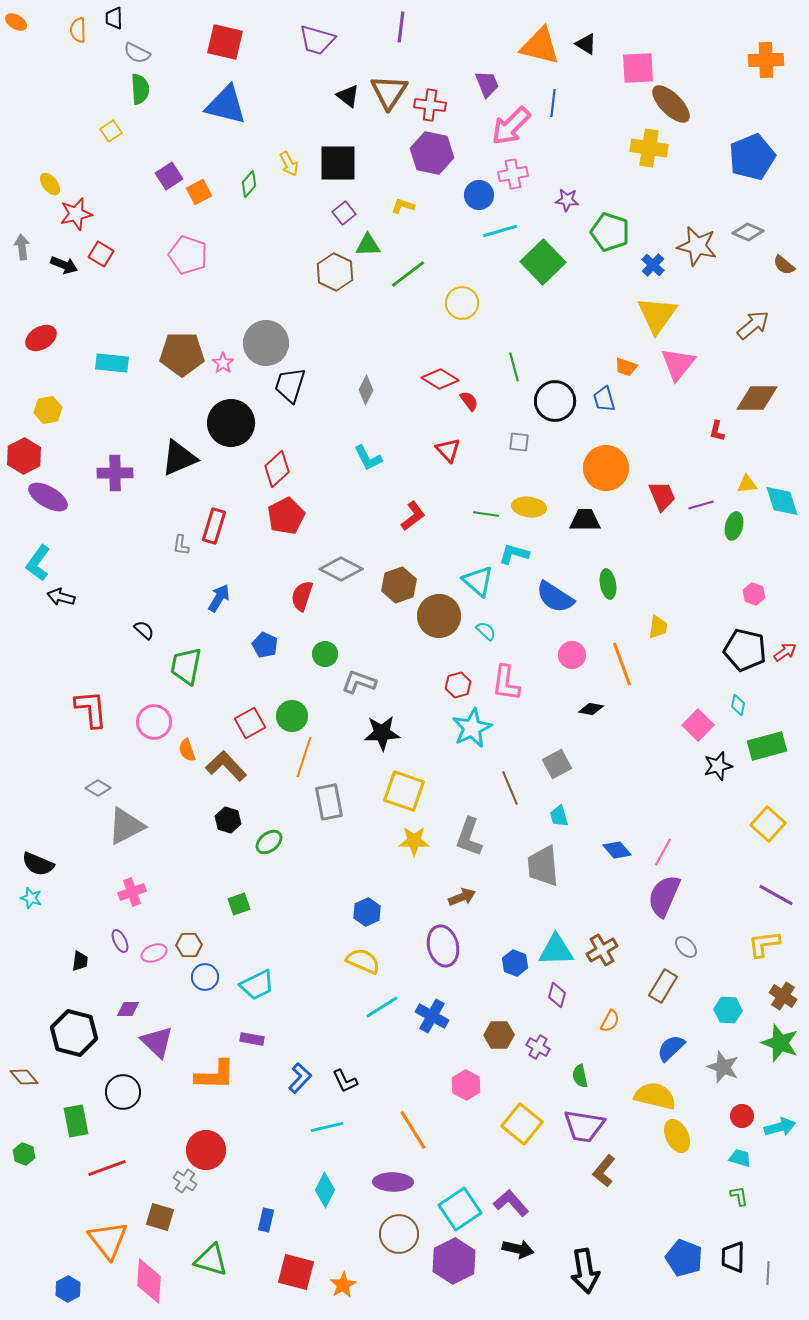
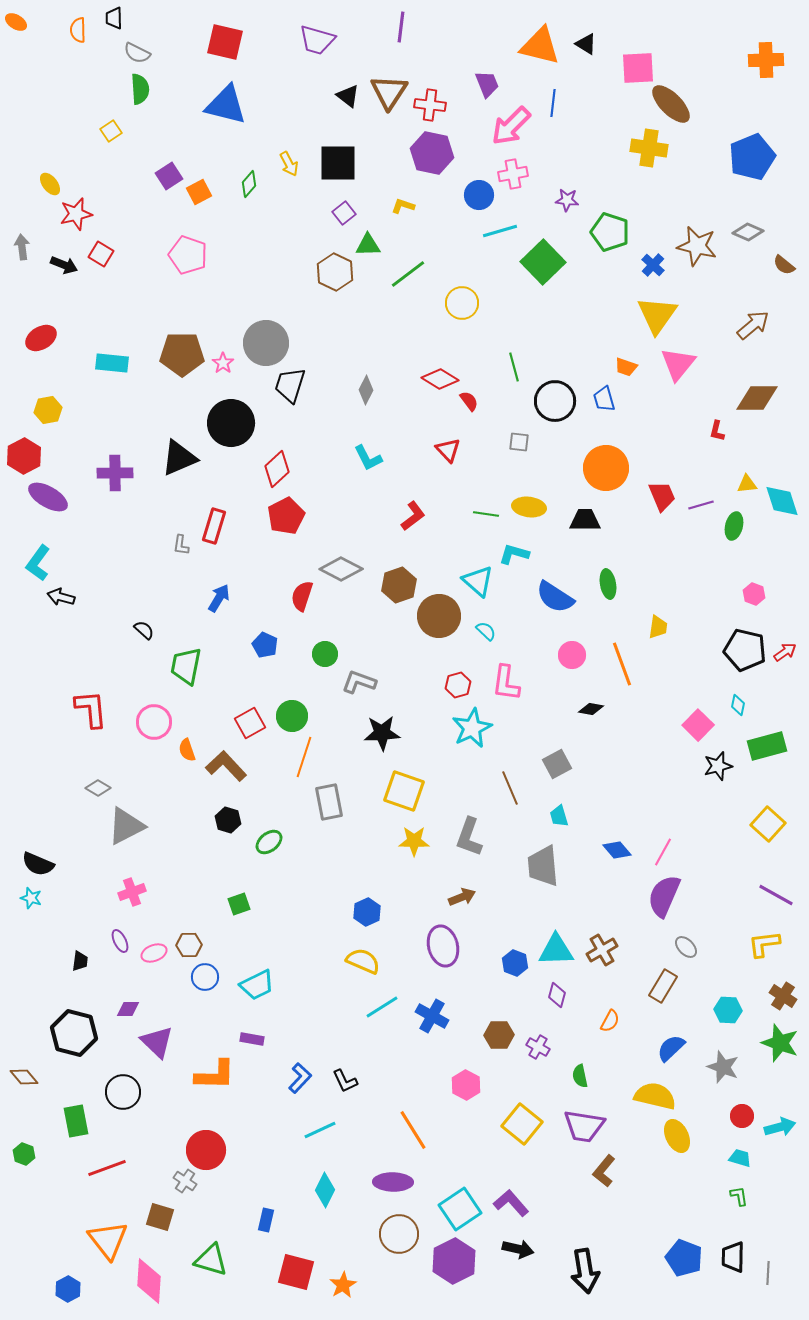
cyan line at (327, 1127): moved 7 px left, 3 px down; rotated 12 degrees counterclockwise
